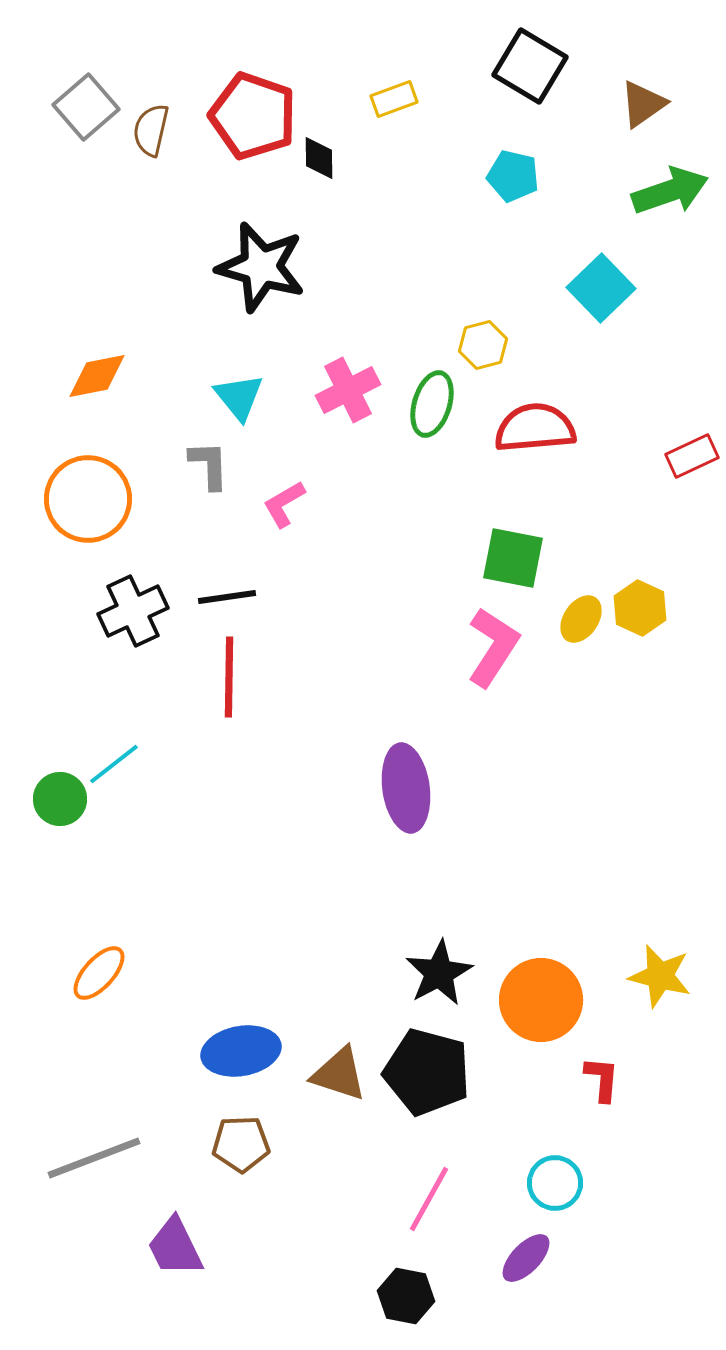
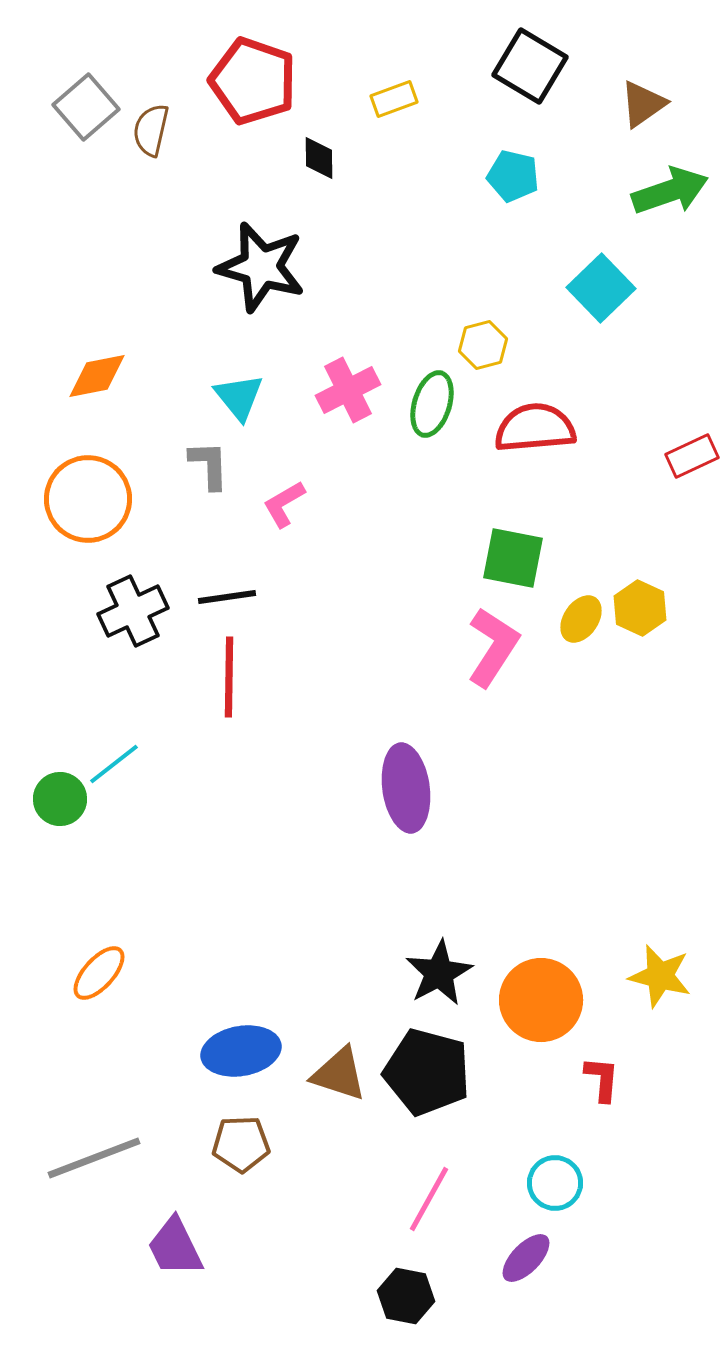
red pentagon at (253, 116): moved 35 px up
